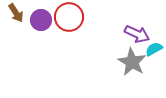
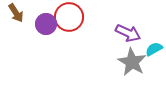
purple circle: moved 5 px right, 4 px down
purple arrow: moved 9 px left, 1 px up
